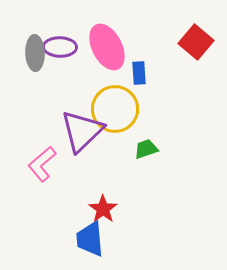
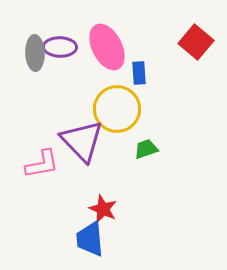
yellow circle: moved 2 px right
purple triangle: moved 10 px down; rotated 30 degrees counterclockwise
pink L-shape: rotated 150 degrees counterclockwise
red star: rotated 12 degrees counterclockwise
